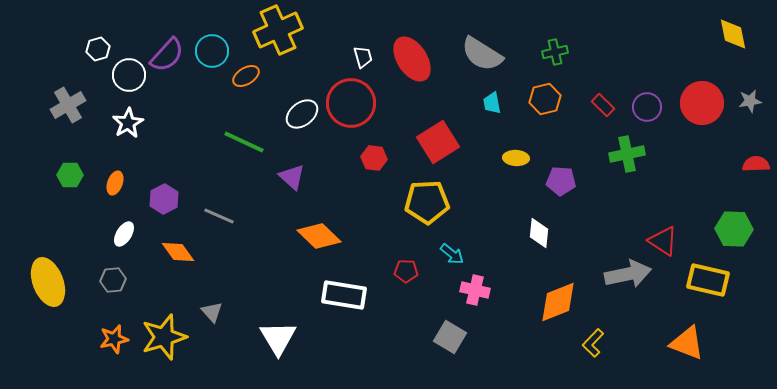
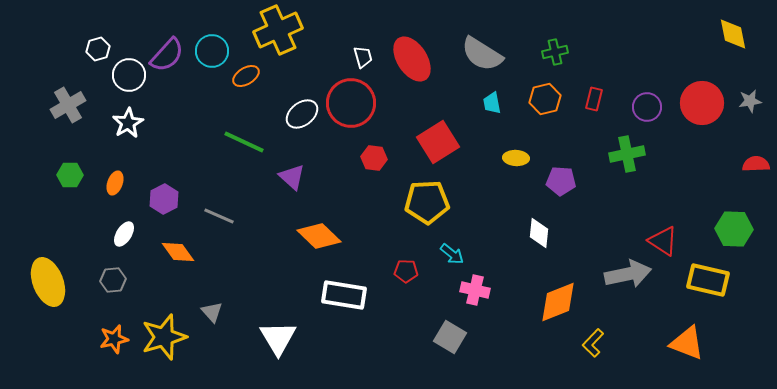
red rectangle at (603, 105): moved 9 px left, 6 px up; rotated 60 degrees clockwise
